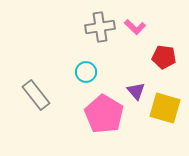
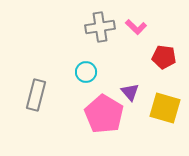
pink L-shape: moved 1 px right
purple triangle: moved 6 px left, 1 px down
gray rectangle: rotated 52 degrees clockwise
